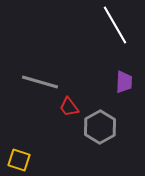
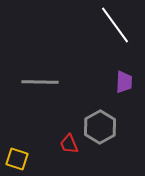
white line: rotated 6 degrees counterclockwise
gray line: rotated 15 degrees counterclockwise
red trapezoid: moved 37 px down; rotated 15 degrees clockwise
yellow square: moved 2 px left, 1 px up
